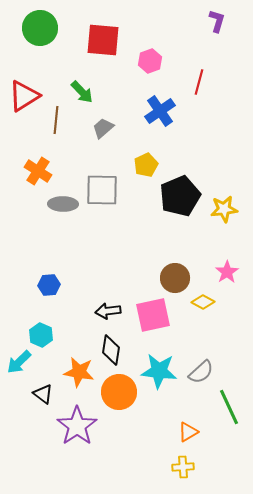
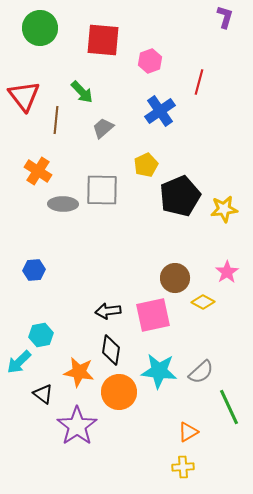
purple L-shape: moved 8 px right, 4 px up
red triangle: rotated 36 degrees counterclockwise
blue hexagon: moved 15 px left, 15 px up
cyan hexagon: rotated 25 degrees clockwise
